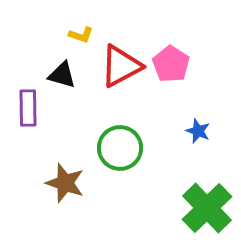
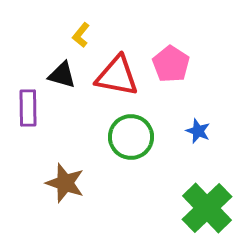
yellow L-shape: rotated 110 degrees clockwise
red triangle: moved 4 px left, 10 px down; rotated 39 degrees clockwise
green circle: moved 11 px right, 11 px up
